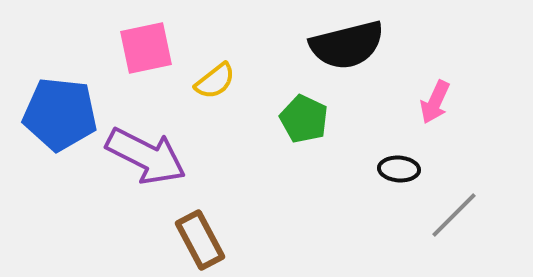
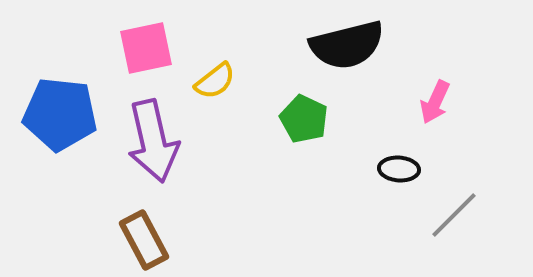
purple arrow: moved 7 px right, 15 px up; rotated 50 degrees clockwise
brown rectangle: moved 56 px left
